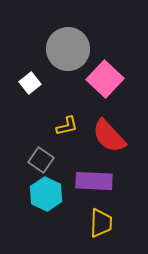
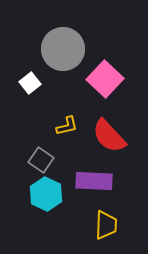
gray circle: moved 5 px left
yellow trapezoid: moved 5 px right, 2 px down
